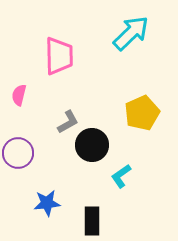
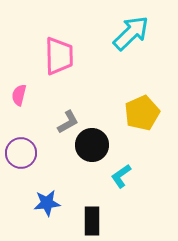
purple circle: moved 3 px right
